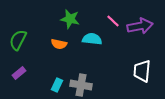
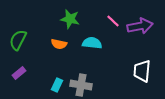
cyan semicircle: moved 4 px down
